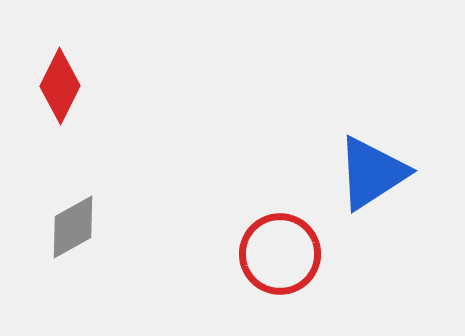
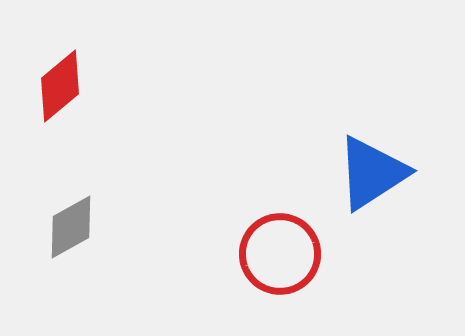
red diamond: rotated 24 degrees clockwise
gray diamond: moved 2 px left
